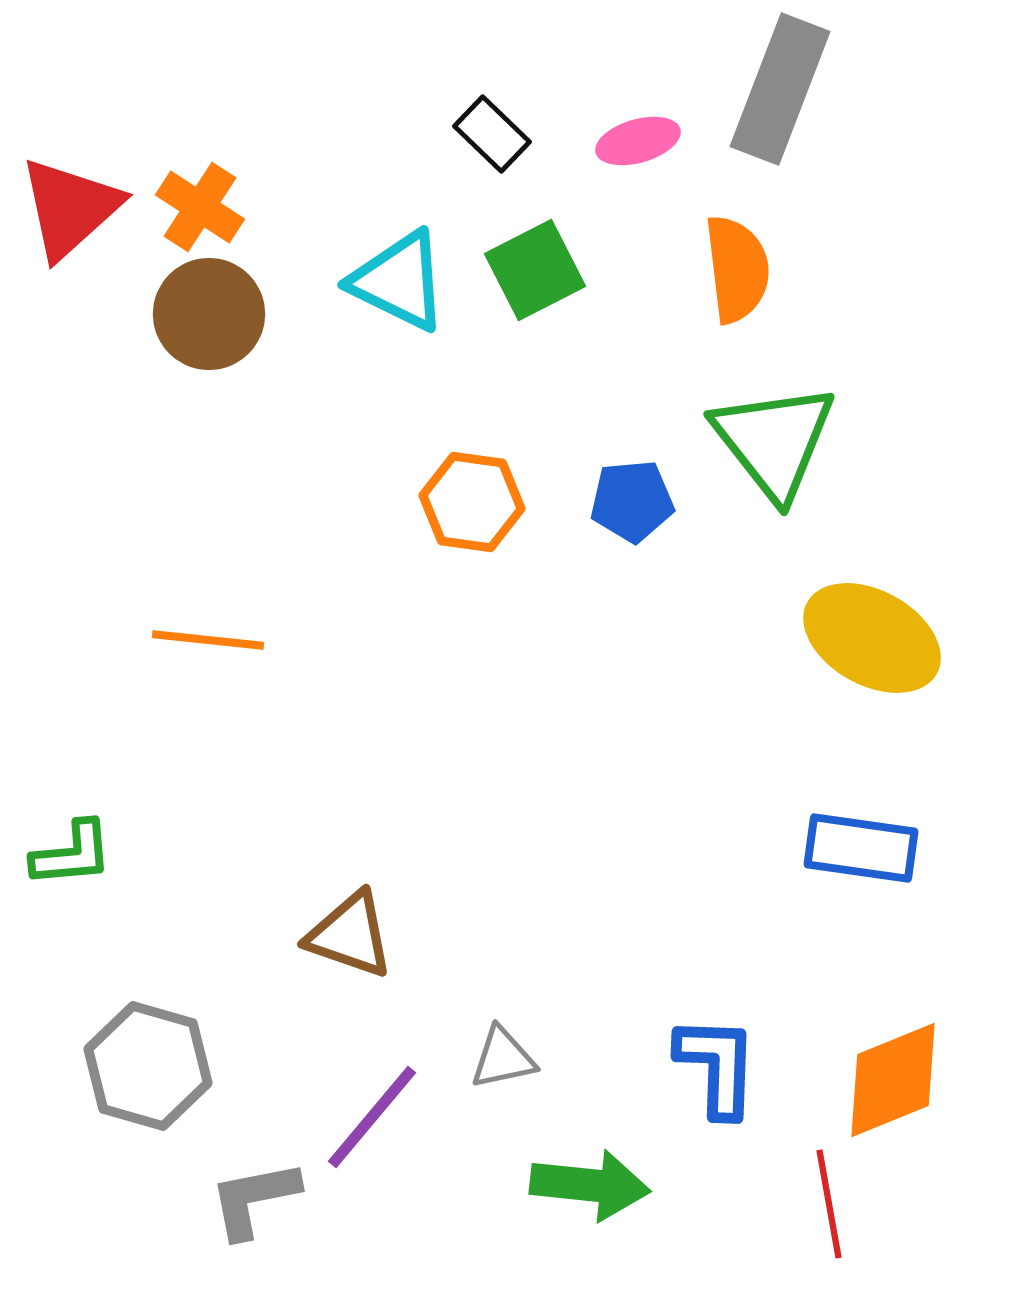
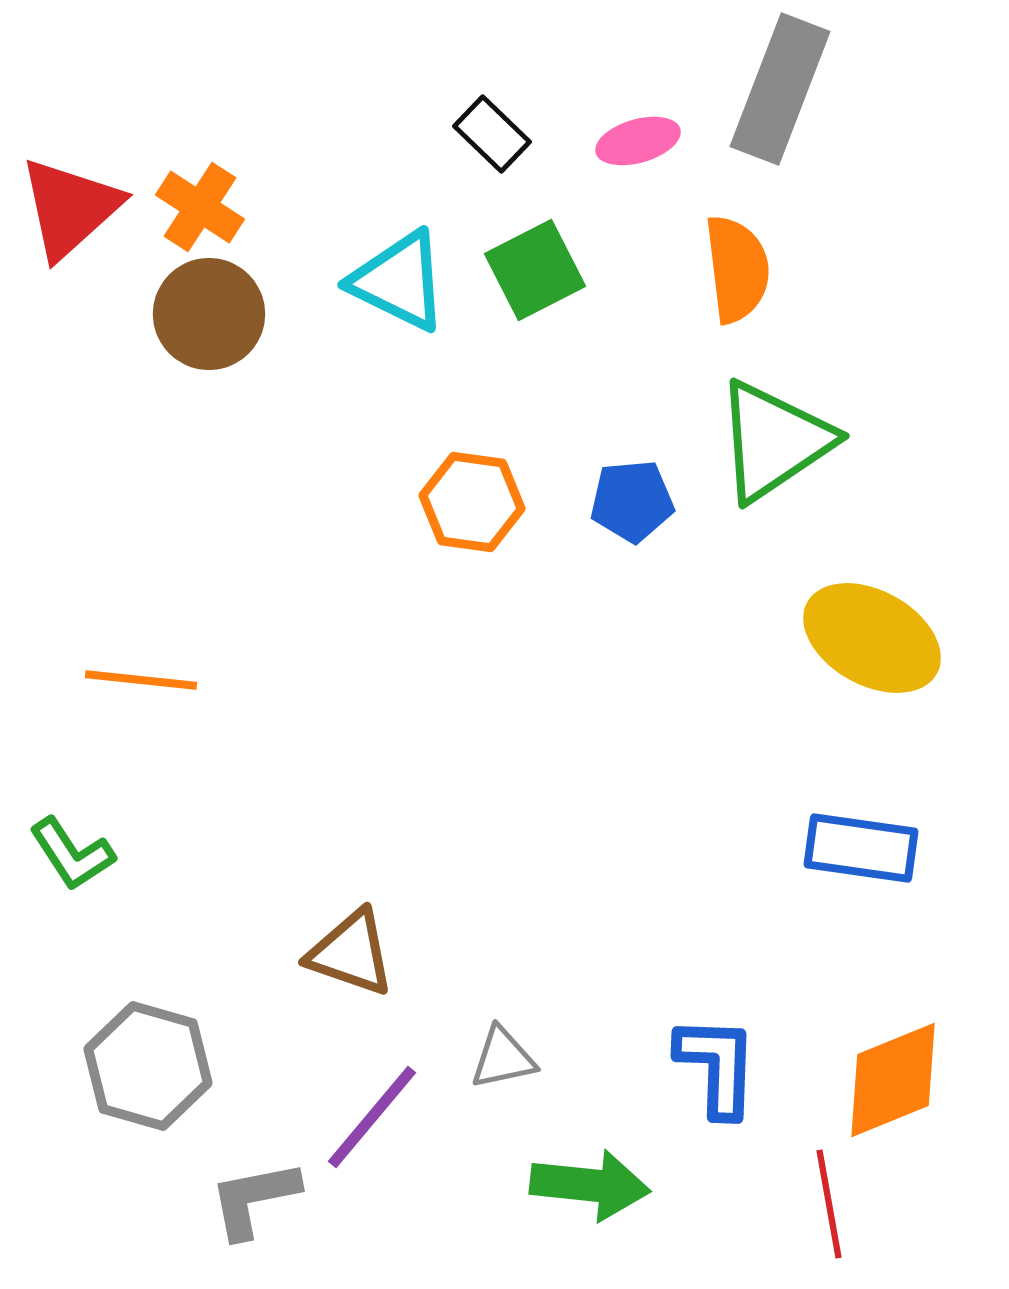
green triangle: rotated 34 degrees clockwise
orange line: moved 67 px left, 40 px down
green L-shape: rotated 62 degrees clockwise
brown triangle: moved 1 px right, 18 px down
